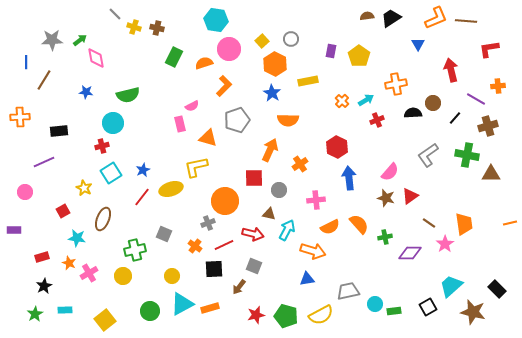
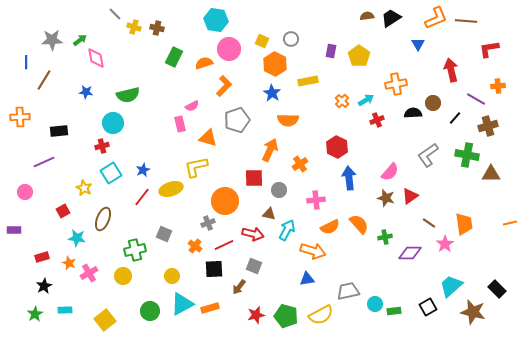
yellow square at (262, 41): rotated 24 degrees counterclockwise
